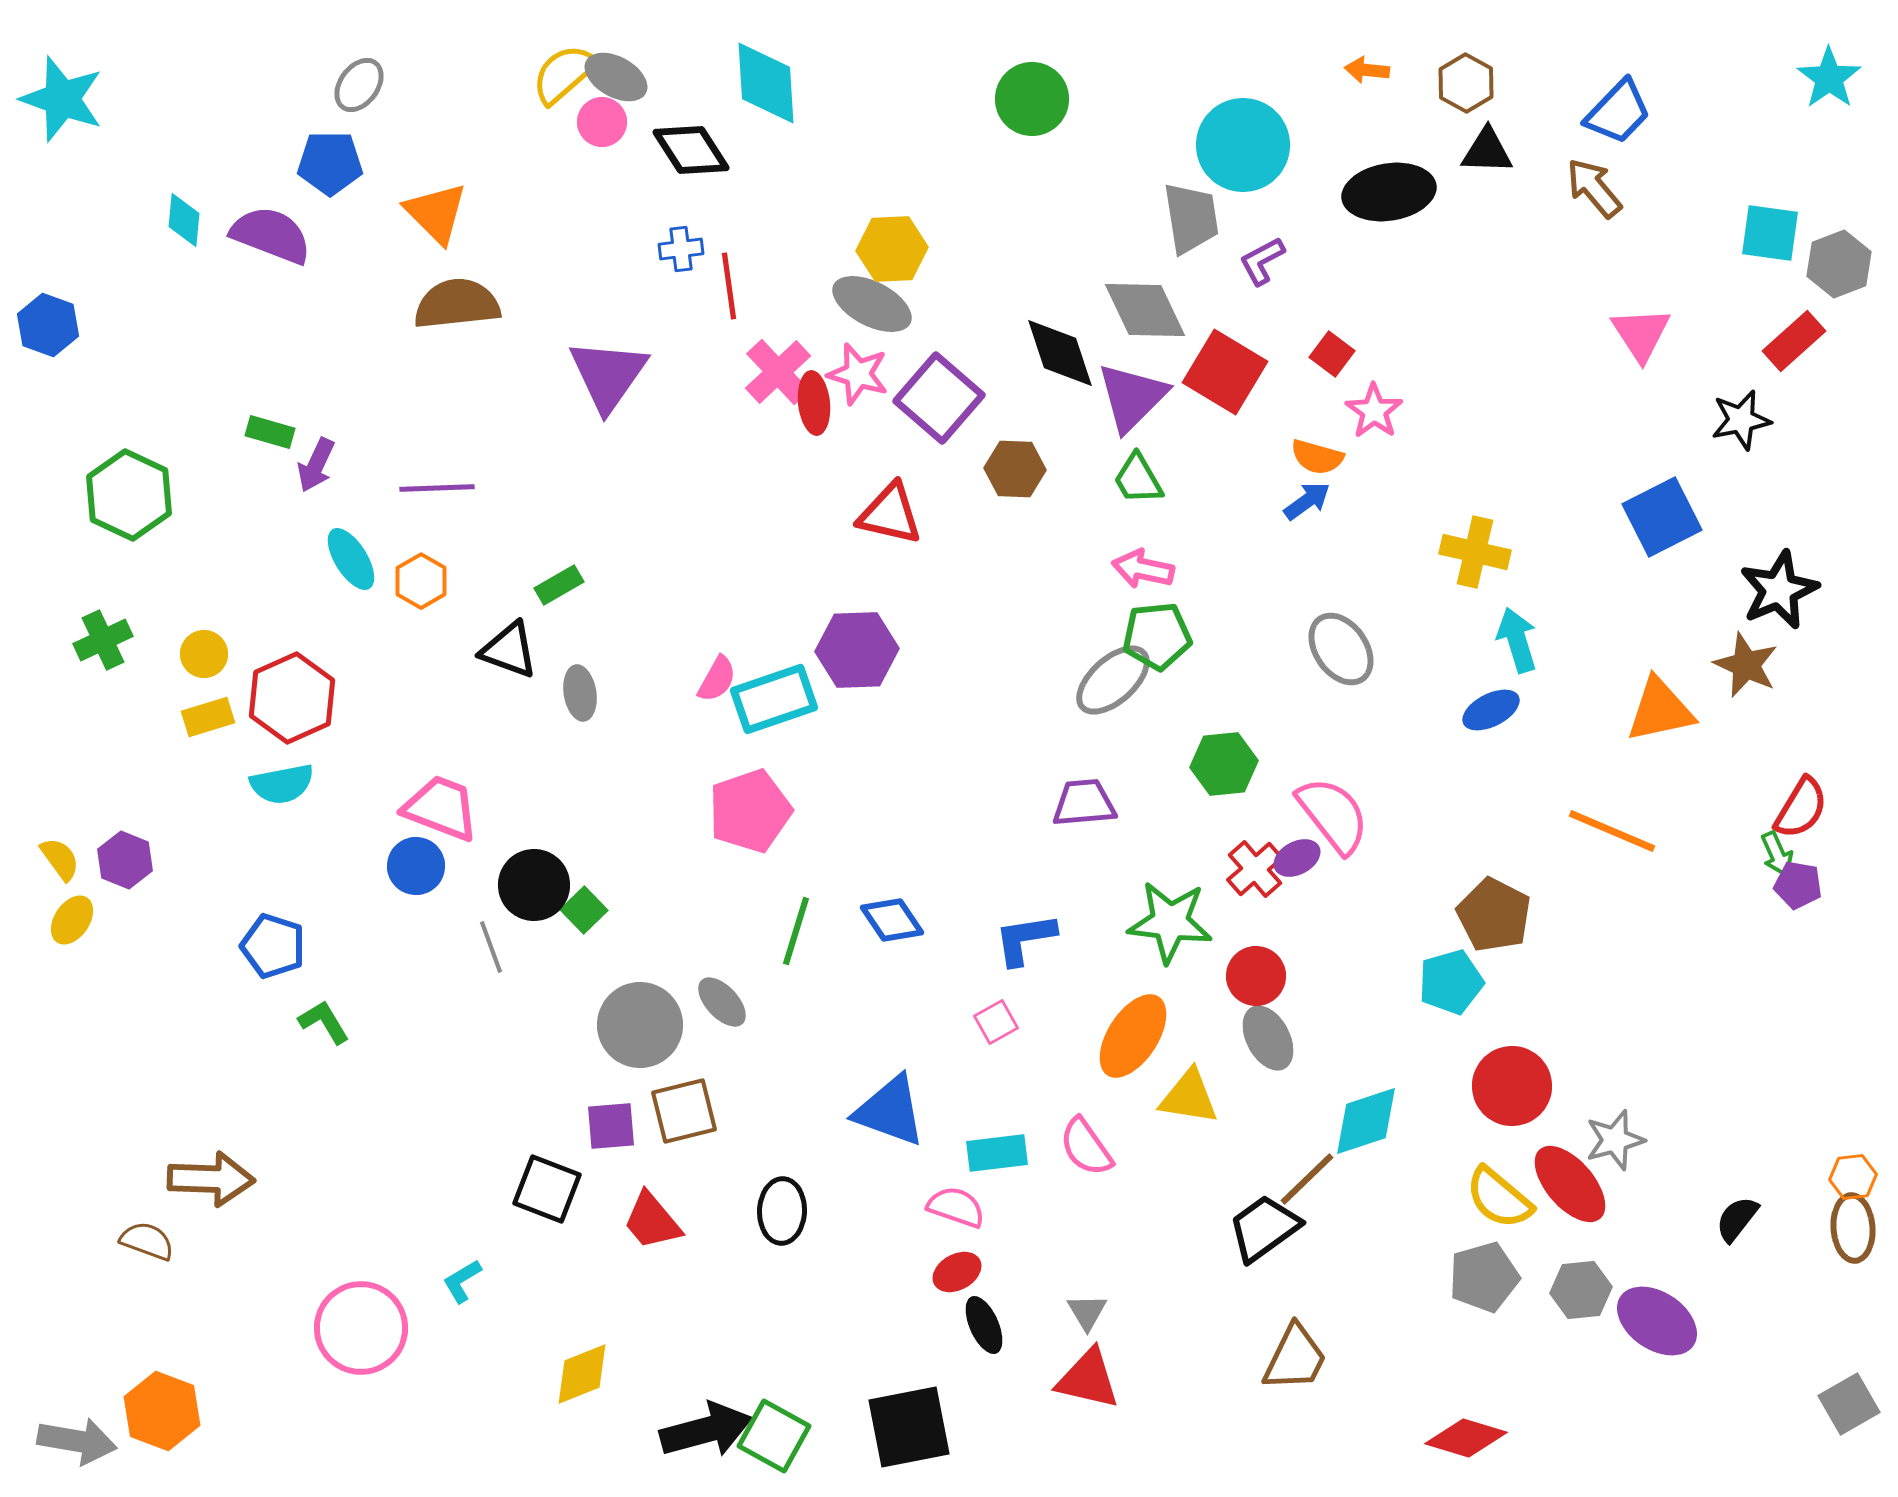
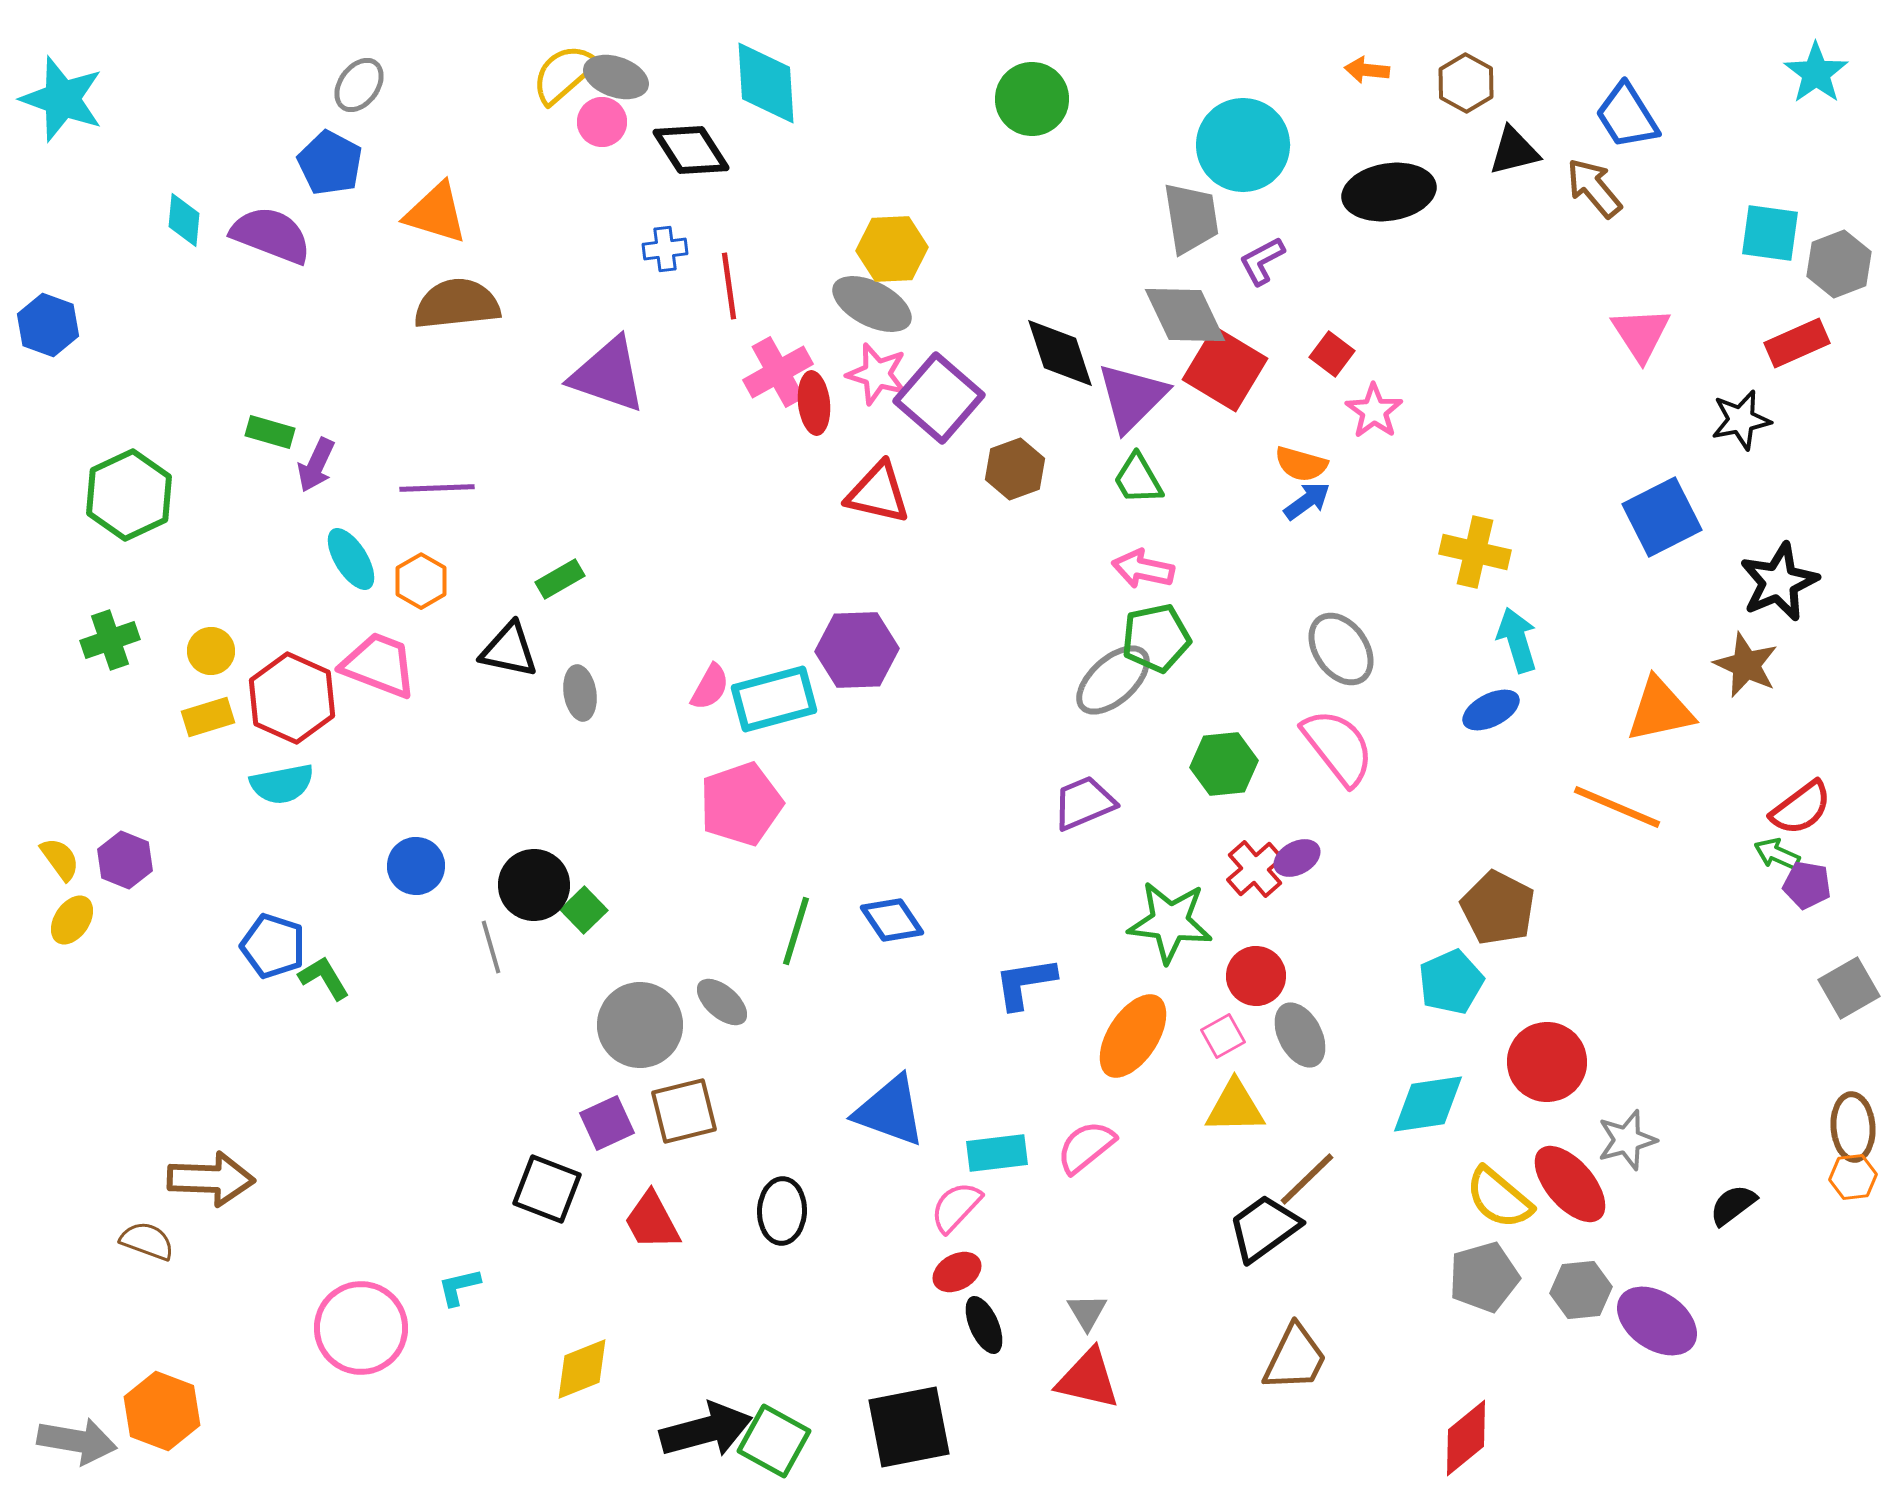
gray ellipse at (616, 77): rotated 10 degrees counterclockwise
cyan star at (1829, 78): moved 13 px left, 5 px up
blue trapezoid at (1618, 112): moved 9 px right, 4 px down; rotated 104 degrees clockwise
black triangle at (1487, 151): moved 27 px right; rotated 16 degrees counterclockwise
blue pentagon at (330, 163): rotated 28 degrees clockwise
orange triangle at (436, 213): rotated 28 degrees counterclockwise
blue cross at (681, 249): moved 16 px left
gray diamond at (1145, 310): moved 40 px right, 5 px down
red rectangle at (1794, 341): moved 3 px right, 2 px down; rotated 18 degrees clockwise
pink cross at (778, 372): rotated 14 degrees clockwise
red square at (1225, 372): moved 3 px up
pink star at (858, 374): moved 19 px right
purple triangle at (608, 375): rotated 46 degrees counterclockwise
orange semicircle at (1317, 457): moved 16 px left, 7 px down
brown hexagon at (1015, 469): rotated 22 degrees counterclockwise
green hexagon at (129, 495): rotated 10 degrees clockwise
red triangle at (890, 514): moved 12 px left, 21 px up
green rectangle at (559, 585): moved 1 px right, 6 px up
black star at (1779, 590): moved 8 px up
green pentagon at (1157, 636): moved 1 px left, 2 px down; rotated 6 degrees counterclockwise
green cross at (103, 640): moved 7 px right; rotated 6 degrees clockwise
black triangle at (509, 650): rotated 8 degrees counterclockwise
yellow circle at (204, 654): moved 7 px right, 3 px up
pink semicircle at (717, 679): moved 7 px left, 8 px down
red hexagon at (292, 698): rotated 12 degrees counterclockwise
cyan rectangle at (774, 699): rotated 4 degrees clockwise
purple trapezoid at (1084, 803): rotated 18 degrees counterclockwise
pink trapezoid at (441, 808): moved 62 px left, 143 px up
red semicircle at (1801, 808): rotated 22 degrees clockwise
pink pentagon at (750, 811): moved 9 px left, 7 px up
pink semicircle at (1333, 815): moved 5 px right, 68 px up
orange line at (1612, 831): moved 5 px right, 24 px up
green arrow at (1777, 854): rotated 138 degrees clockwise
purple pentagon at (1798, 885): moved 9 px right
brown pentagon at (1494, 915): moved 4 px right, 7 px up
blue L-shape at (1025, 939): moved 44 px down
gray line at (491, 947): rotated 4 degrees clockwise
cyan pentagon at (1451, 982): rotated 8 degrees counterclockwise
gray ellipse at (722, 1002): rotated 6 degrees counterclockwise
green L-shape at (324, 1022): moved 44 px up
pink square at (996, 1022): moved 227 px right, 14 px down
gray ellipse at (1268, 1038): moved 32 px right, 3 px up
red circle at (1512, 1086): moved 35 px right, 24 px up
yellow triangle at (1189, 1097): moved 46 px right, 10 px down; rotated 10 degrees counterclockwise
cyan diamond at (1366, 1121): moved 62 px right, 17 px up; rotated 10 degrees clockwise
purple square at (611, 1126): moved 4 px left, 3 px up; rotated 20 degrees counterclockwise
gray star at (1615, 1140): moved 12 px right
pink semicircle at (1086, 1147): rotated 86 degrees clockwise
pink semicircle at (956, 1207): rotated 66 degrees counterclockwise
black semicircle at (1737, 1219): moved 4 px left, 14 px up; rotated 15 degrees clockwise
red trapezoid at (652, 1221): rotated 12 degrees clockwise
brown ellipse at (1853, 1228): moved 101 px up
cyan L-shape at (462, 1281): moved 3 px left, 6 px down; rotated 18 degrees clockwise
yellow diamond at (582, 1374): moved 5 px up
gray square at (1849, 1404): moved 416 px up
green square at (774, 1436): moved 5 px down
red diamond at (1466, 1438): rotated 56 degrees counterclockwise
